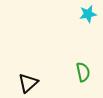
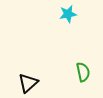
cyan star: moved 20 px left
